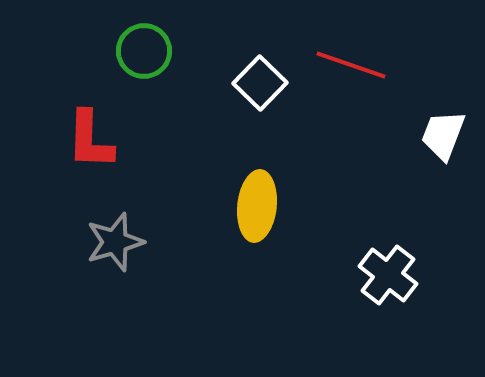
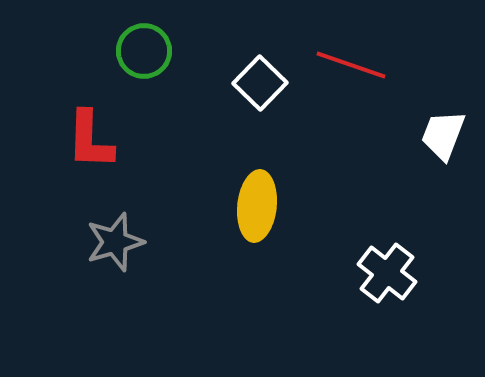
white cross: moved 1 px left, 2 px up
